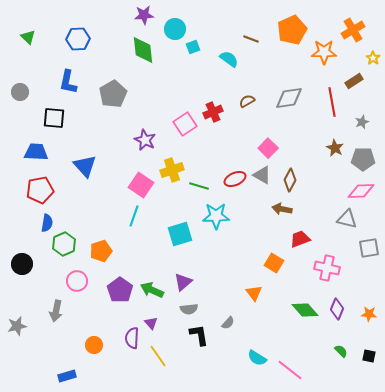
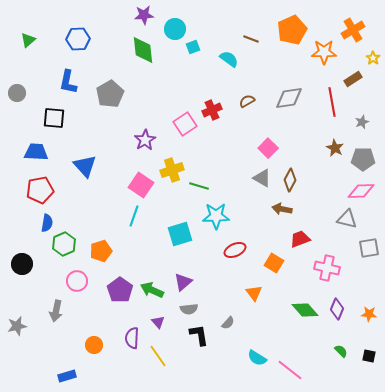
green triangle at (28, 37): moved 3 px down; rotated 35 degrees clockwise
brown rectangle at (354, 81): moved 1 px left, 2 px up
gray circle at (20, 92): moved 3 px left, 1 px down
gray pentagon at (113, 94): moved 3 px left
red cross at (213, 112): moved 1 px left, 2 px up
purple star at (145, 140): rotated 15 degrees clockwise
gray triangle at (262, 175): moved 3 px down
red ellipse at (235, 179): moved 71 px down
purple triangle at (151, 323): moved 7 px right, 1 px up
